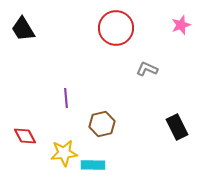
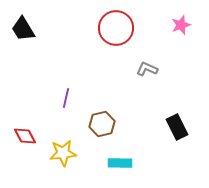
purple line: rotated 18 degrees clockwise
yellow star: moved 1 px left
cyan rectangle: moved 27 px right, 2 px up
